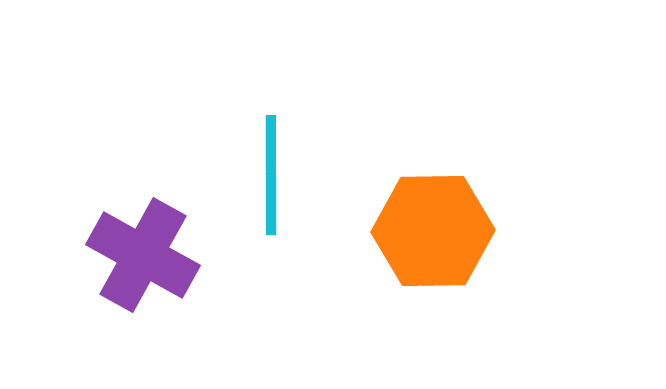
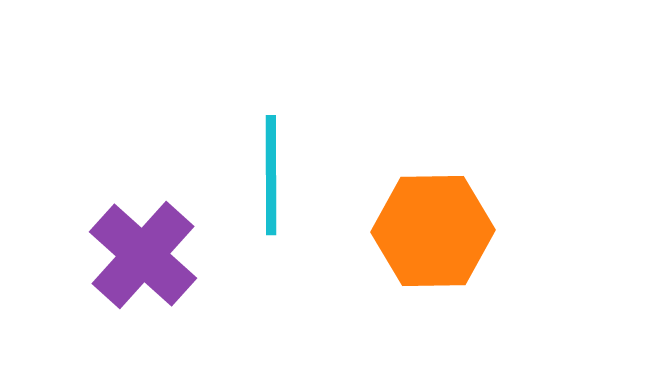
purple cross: rotated 13 degrees clockwise
